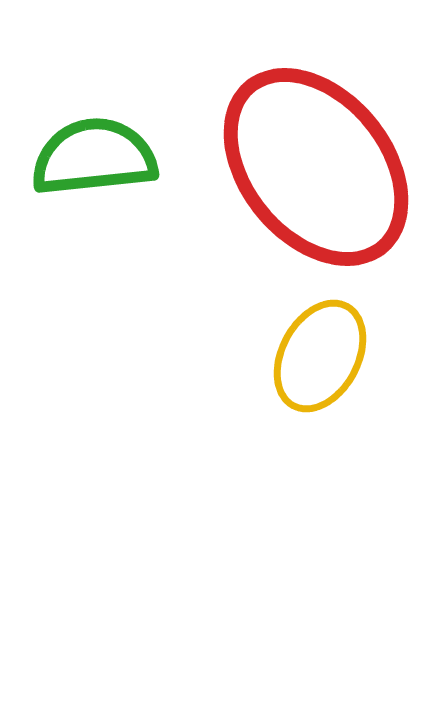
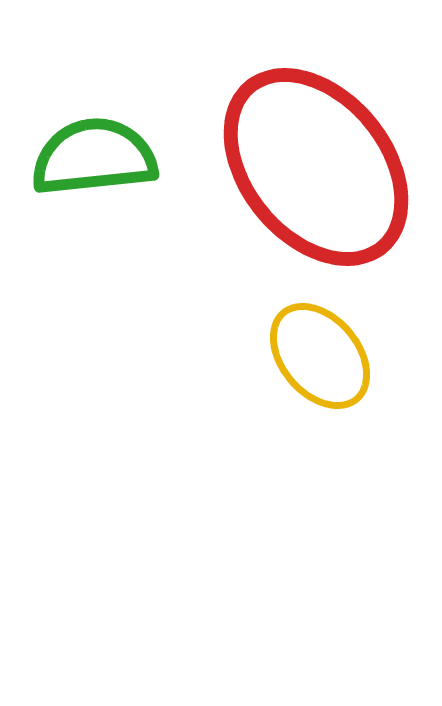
yellow ellipse: rotated 68 degrees counterclockwise
